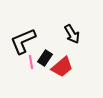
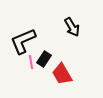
black arrow: moved 7 px up
black rectangle: moved 1 px left, 1 px down
red trapezoid: moved 7 px down; rotated 100 degrees clockwise
